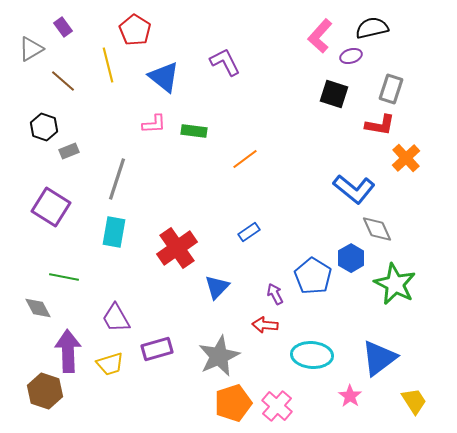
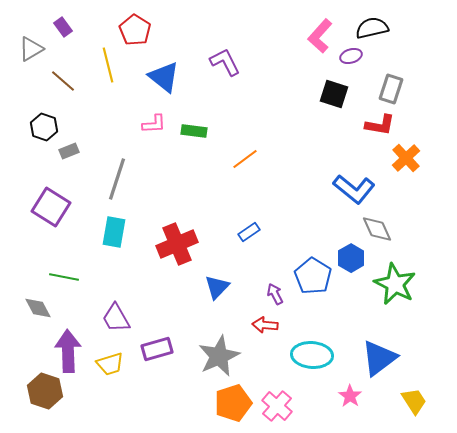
red cross at (177, 248): moved 4 px up; rotated 12 degrees clockwise
